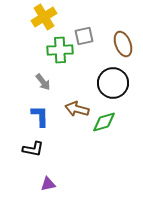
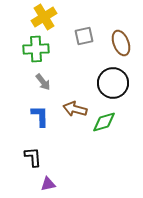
brown ellipse: moved 2 px left, 1 px up
green cross: moved 24 px left, 1 px up
brown arrow: moved 2 px left
black L-shape: moved 8 px down; rotated 105 degrees counterclockwise
